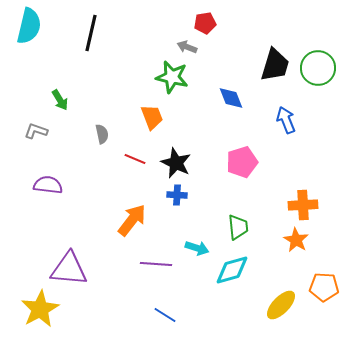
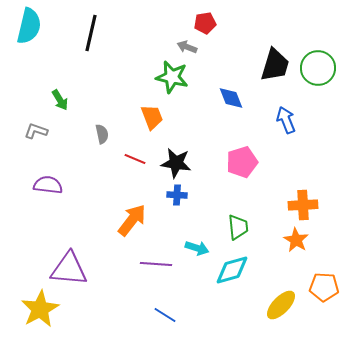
black star: rotated 16 degrees counterclockwise
